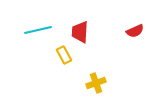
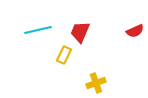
red trapezoid: rotated 20 degrees clockwise
yellow rectangle: rotated 54 degrees clockwise
